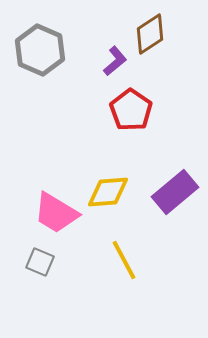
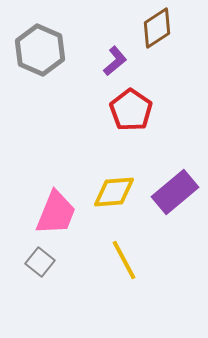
brown diamond: moved 7 px right, 6 px up
yellow diamond: moved 6 px right
pink trapezoid: rotated 99 degrees counterclockwise
gray square: rotated 16 degrees clockwise
